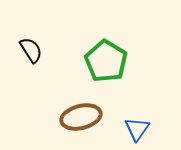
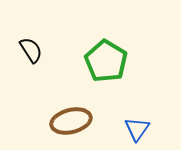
brown ellipse: moved 10 px left, 4 px down
